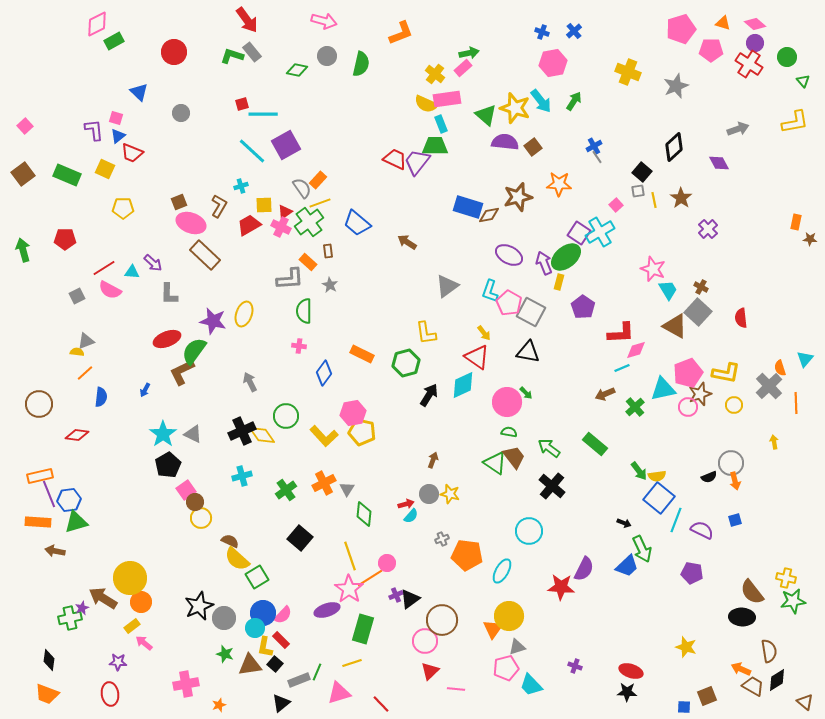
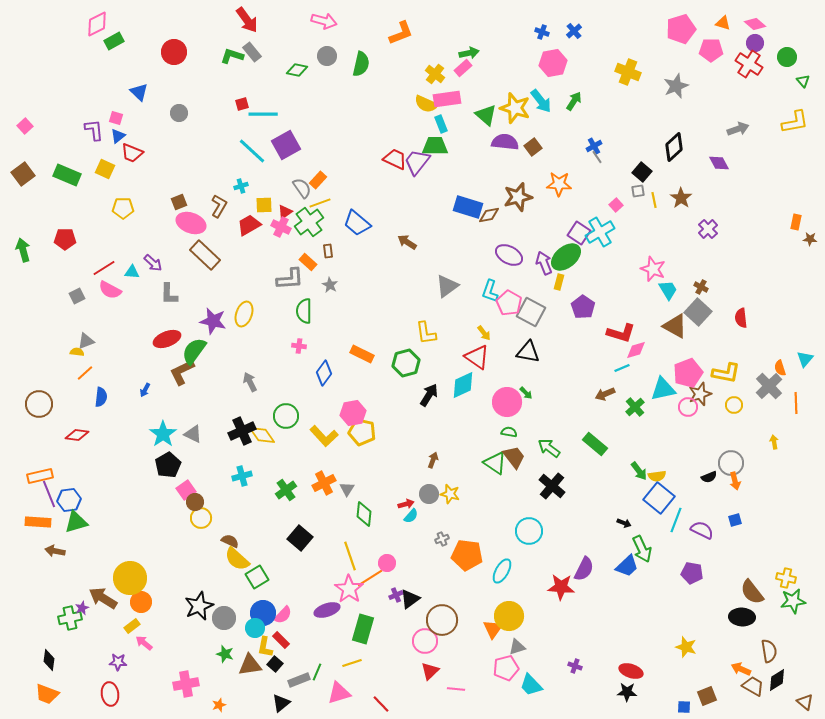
gray circle at (181, 113): moved 2 px left
red L-shape at (621, 333): rotated 20 degrees clockwise
